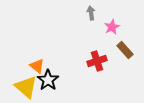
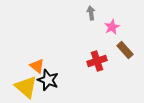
black star: rotated 15 degrees counterclockwise
